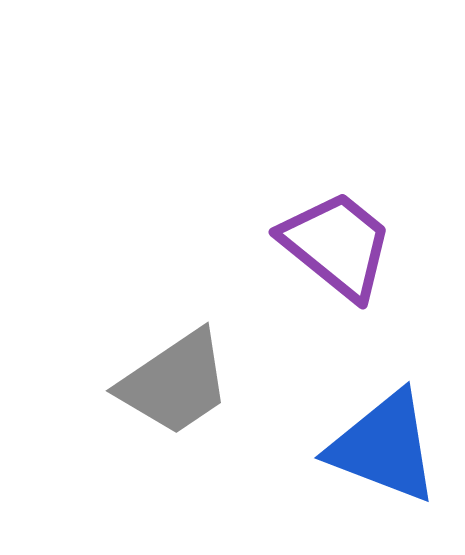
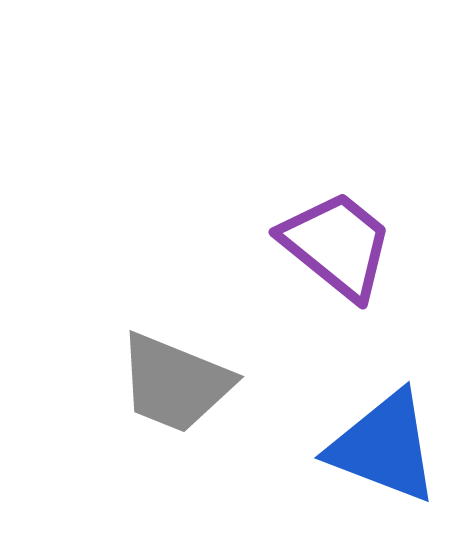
gray trapezoid: rotated 56 degrees clockwise
